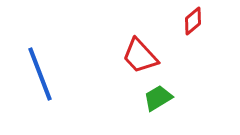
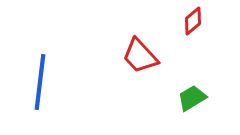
blue line: moved 8 px down; rotated 28 degrees clockwise
green trapezoid: moved 34 px right
